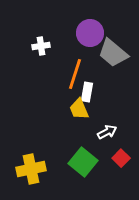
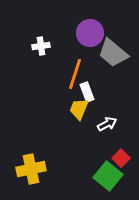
white rectangle: rotated 30 degrees counterclockwise
yellow trapezoid: rotated 45 degrees clockwise
white arrow: moved 8 px up
green square: moved 25 px right, 14 px down
